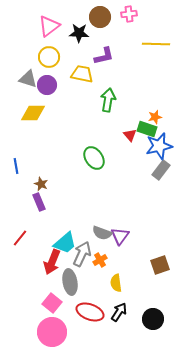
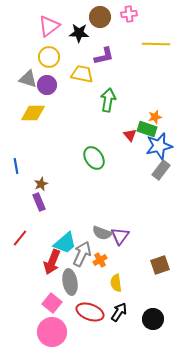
brown star: rotated 24 degrees clockwise
